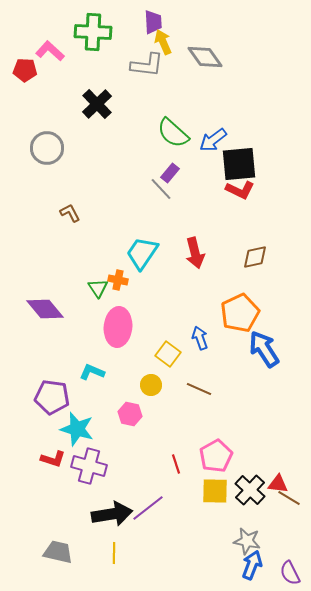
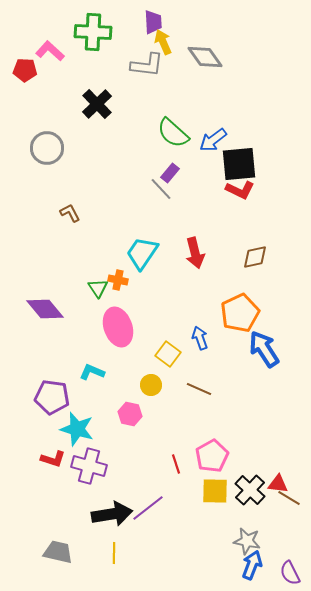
pink ellipse at (118, 327): rotated 24 degrees counterclockwise
pink pentagon at (216, 456): moved 4 px left
